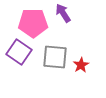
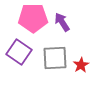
purple arrow: moved 1 px left, 9 px down
pink pentagon: moved 5 px up
gray square: moved 1 px down; rotated 8 degrees counterclockwise
